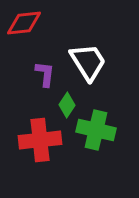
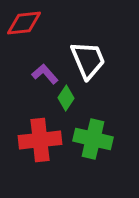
white trapezoid: moved 2 px up; rotated 9 degrees clockwise
purple L-shape: rotated 48 degrees counterclockwise
green diamond: moved 1 px left, 7 px up
green cross: moved 3 px left, 9 px down
